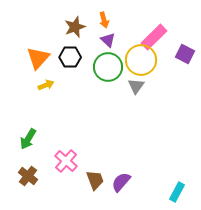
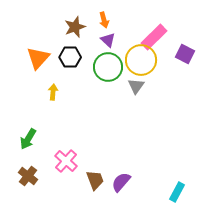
yellow arrow: moved 7 px right, 7 px down; rotated 63 degrees counterclockwise
